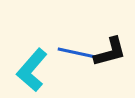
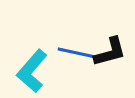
cyan L-shape: moved 1 px down
